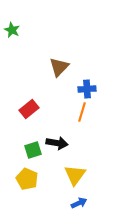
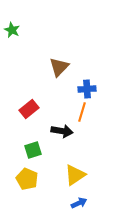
black arrow: moved 5 px right, 12 px up
yellow triangle: rotated 20 degrees clockwise
